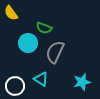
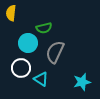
yellow semicircle: rotated 42 degrees clockwise
green semicircle: rotated 35 degrees counterclockwise
white circle: moved 6 px right, 18 px up
